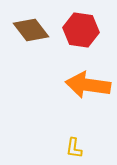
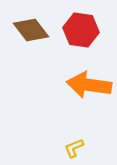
orange arrow: moved 1 px right
yellow L-shape: rotated 60 degrees clockwise
